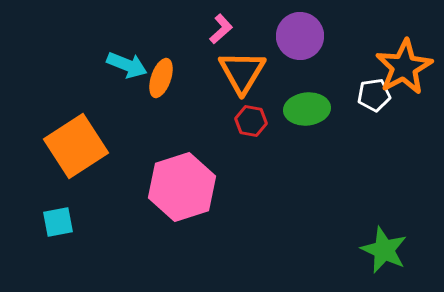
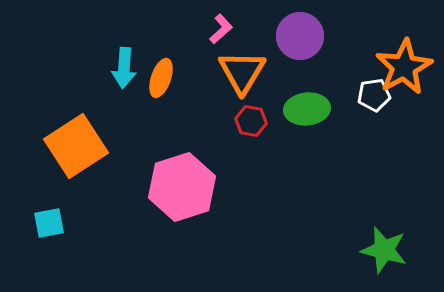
cyan arrow: moved 3 px left, 3 px down; rotated 72 degrees clockwise
cyan square: moved 9 px left, 1 px down
green star: rotated 9 degrees counterclockwise
